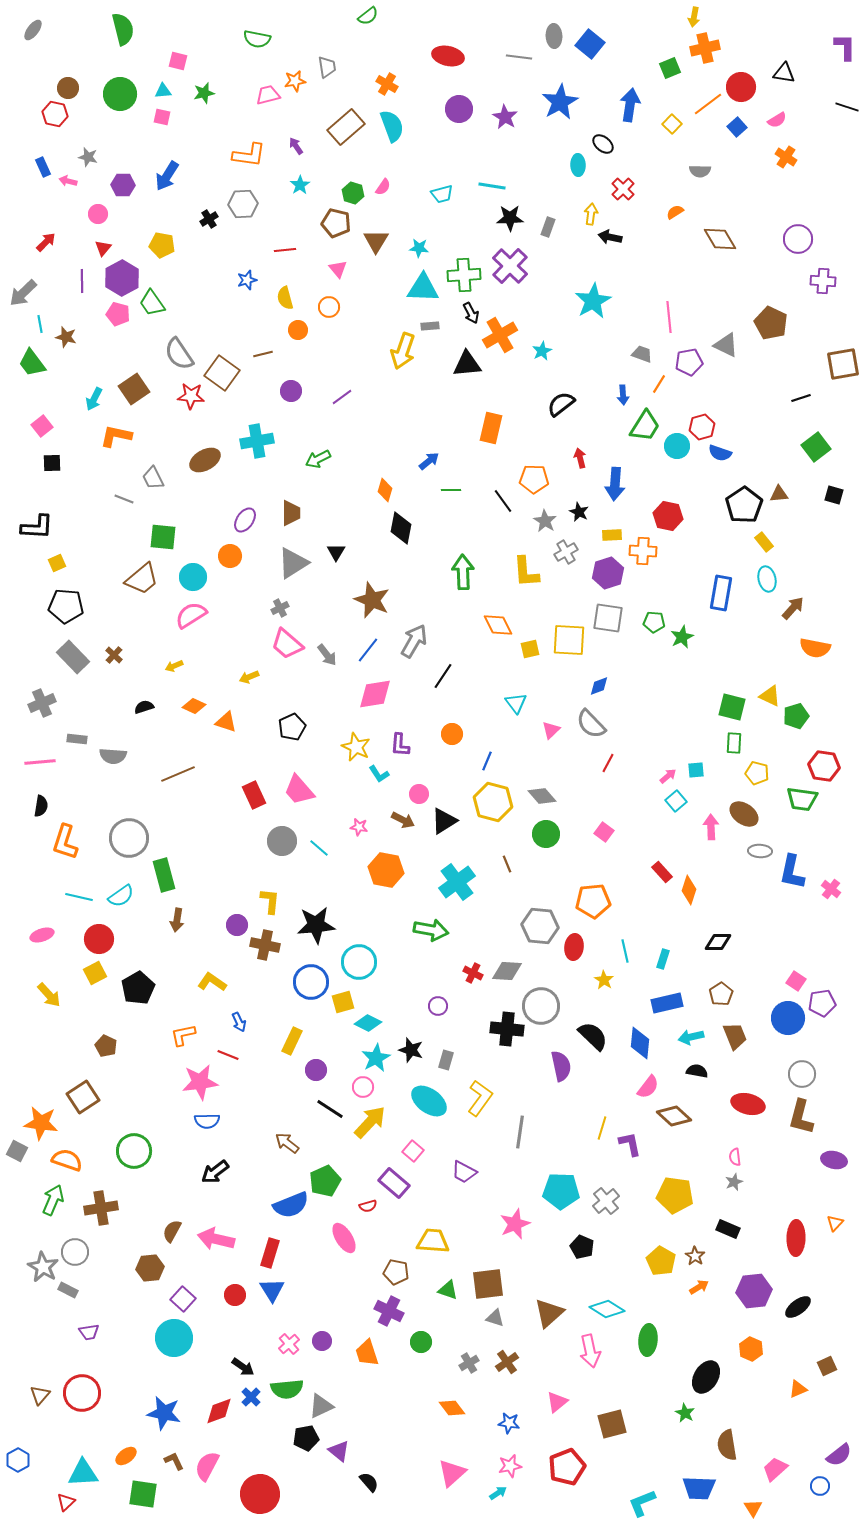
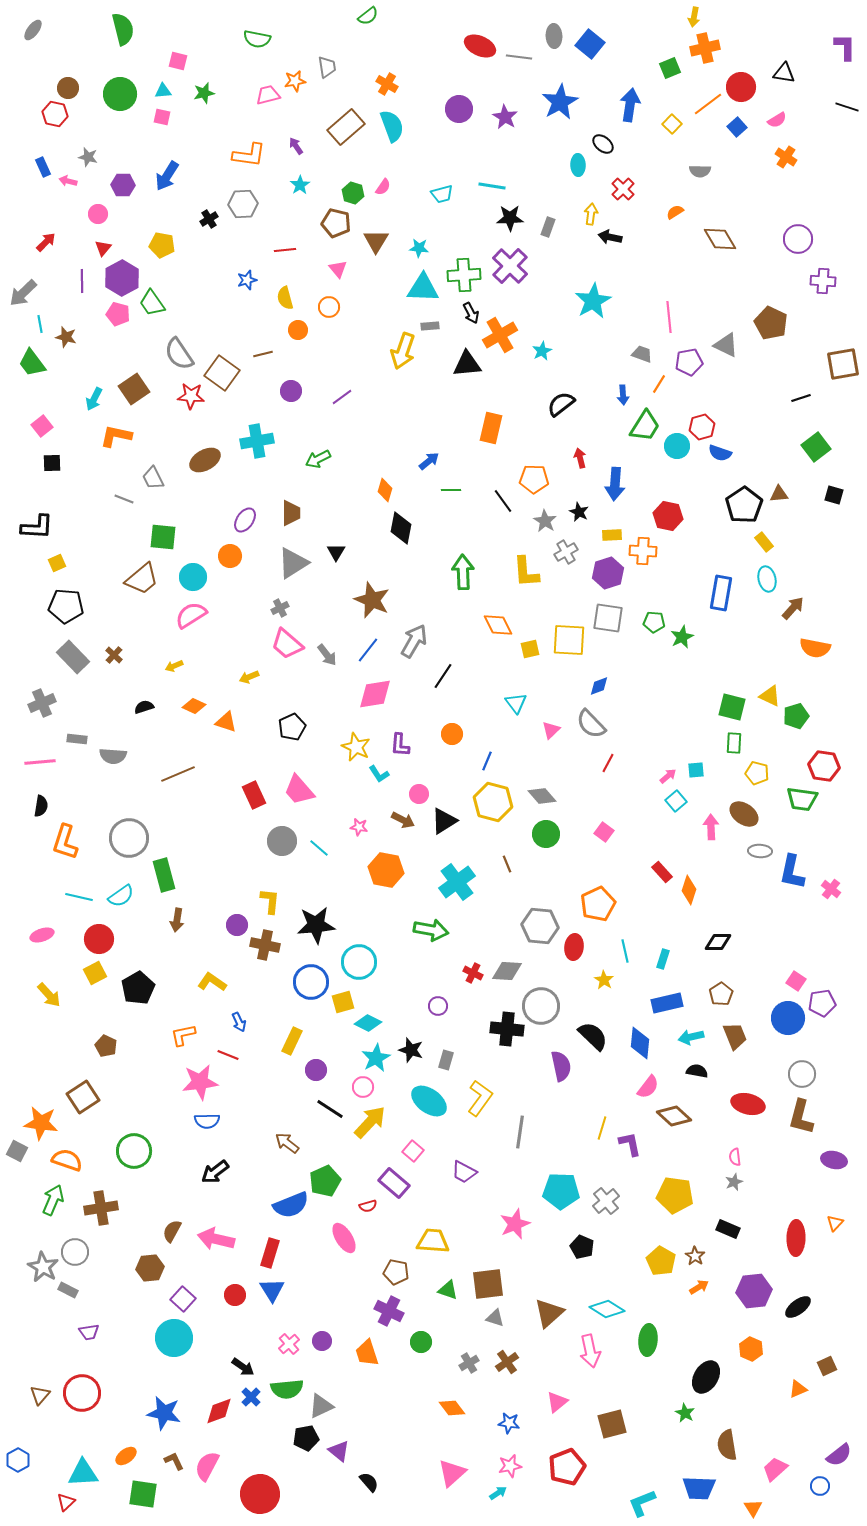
red ellipse at (448, 56): moved 32 px right, 10 px up; rotated 12 degrees clockwise
orange pentagon at (593, 901): moved 5 px right, 3 px down; rotated 20 degrees counterclockwise
